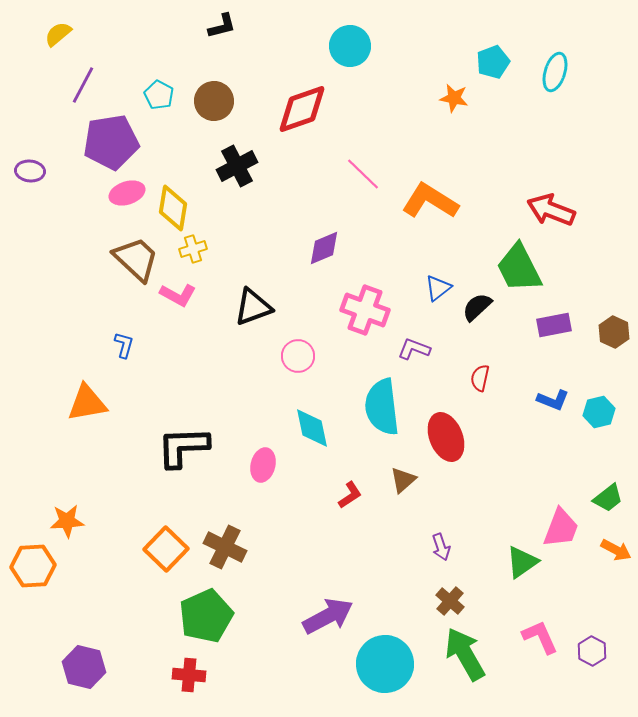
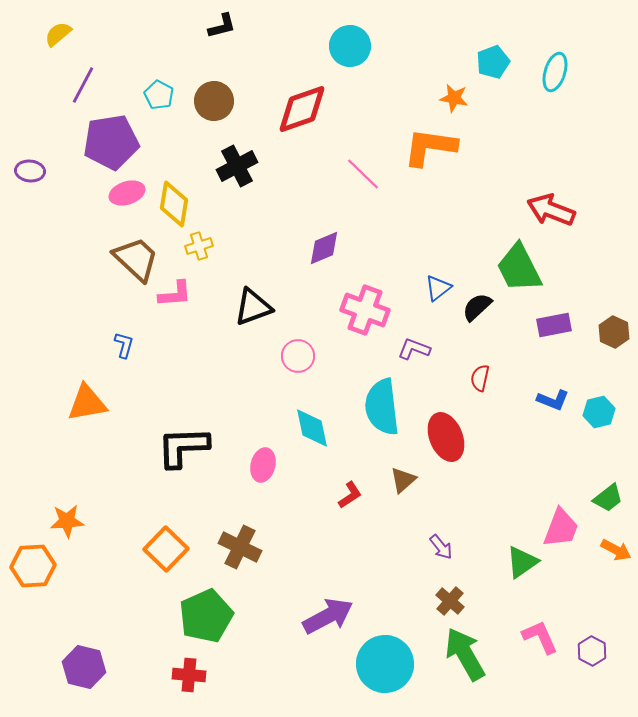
orange L-shape at (430, 201): moved 54 px up; rotated 24 degrees counterclockwise
yellow diamond at (173, 208): moved 1 px right, 4 px up
yellow cross at (193, 249): moved 6 px right, 3 px up
pink L-shape at (178, 295): moved 3 px left, 1 px up; rotated 33 degrees counterclockwise
brown cross at (225, 547): moved 15 px right
purple arrow at (441, 547): rotated 20 degrees counterclockwise
